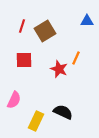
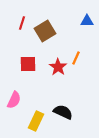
red line: moved 3 px up
red square: moved 4 px right, 4 px down
red star: moved 1 px left, 2 px up; rotated 12 degrees clockwise
